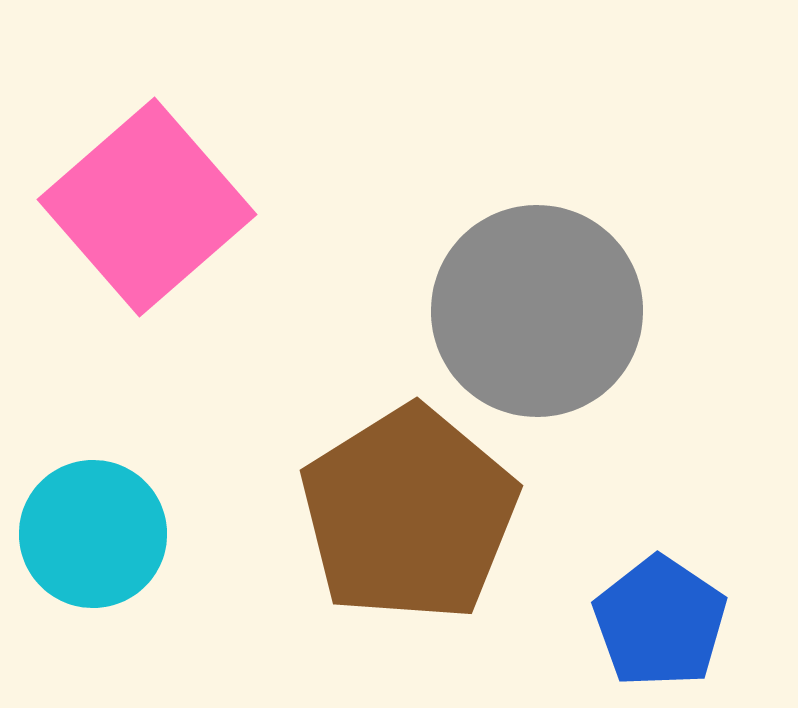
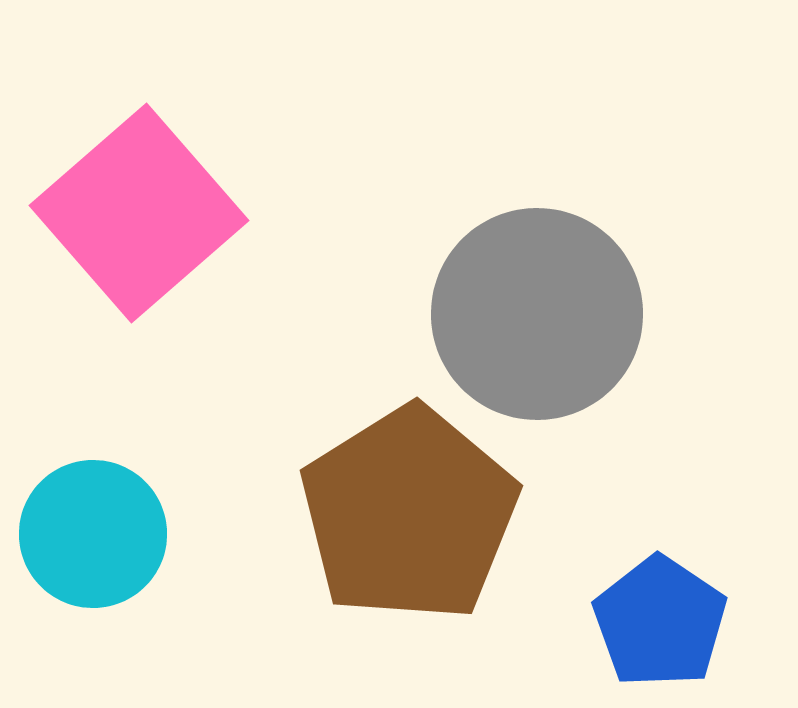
pink square: moved 8 px left, 6 px down
gray circle: moved 3 px down
